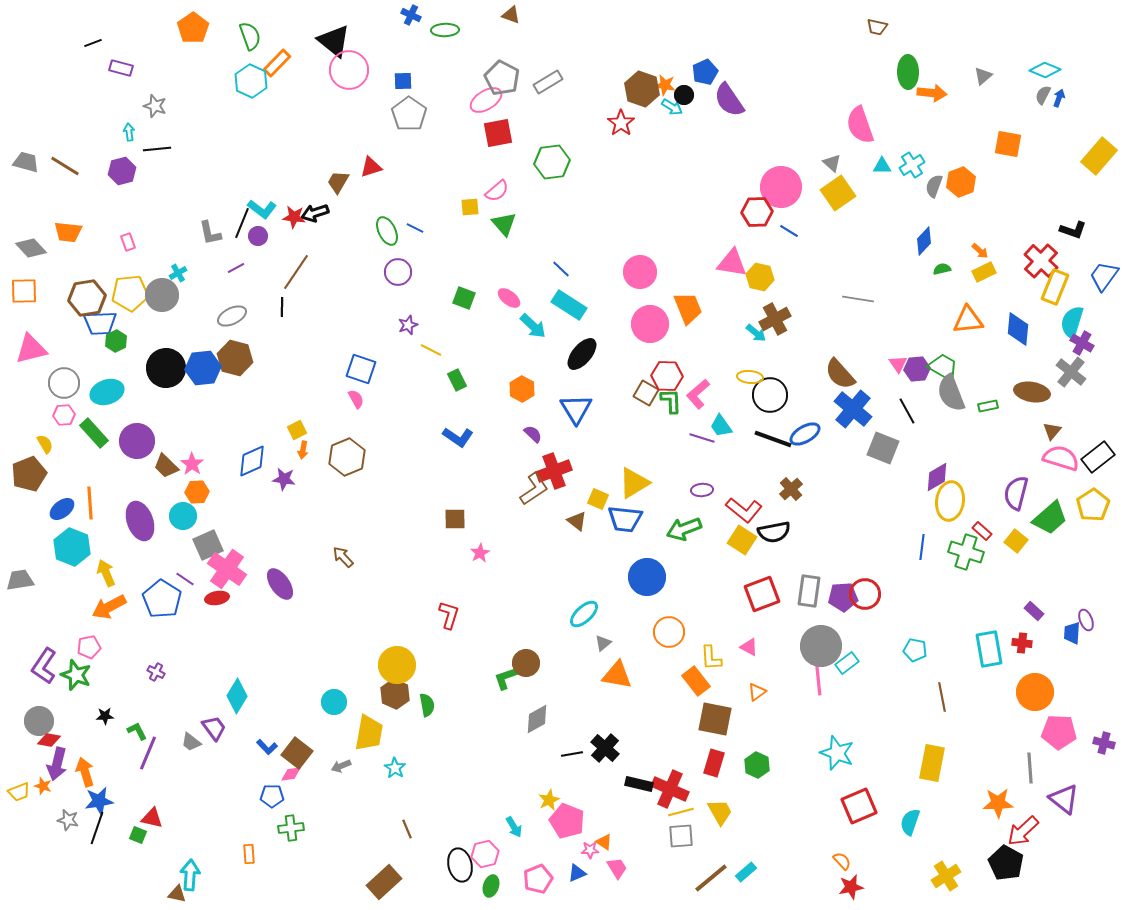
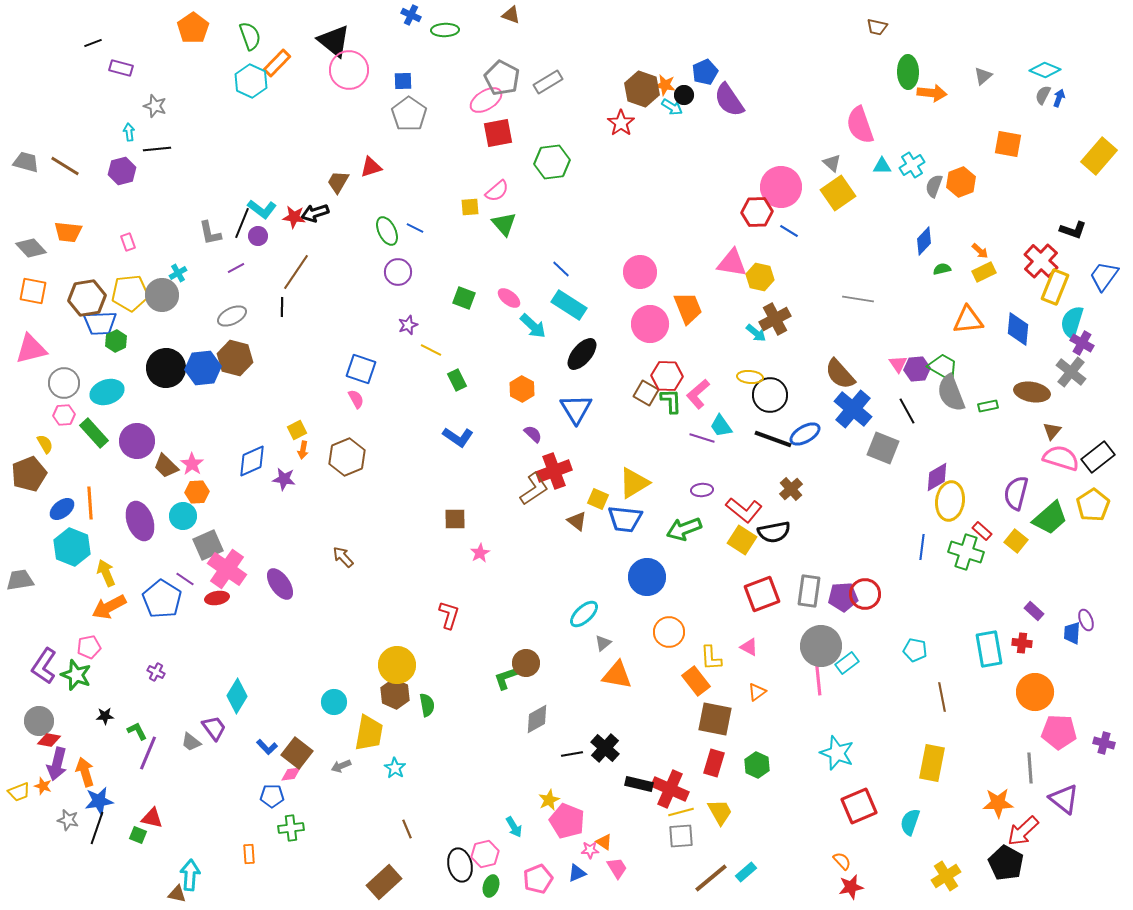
orange square at (24, 291): moved 9 px right; rotated 12 degrees clockwise
